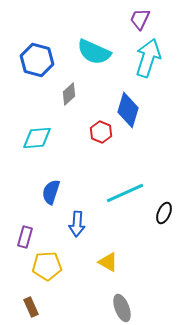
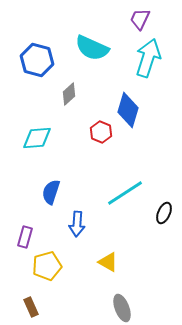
cyan semicircle: moved 2 px left, 4 px up
cyan line: rotated 9 degrees counterclockwise
yellow pentagon: rotated 12 degrees counterclockwise
